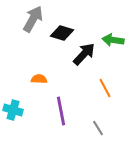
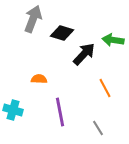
gray arrow: rotated 8 degrees counterclockwise
purple line: moved 1 px left, 1 px down
